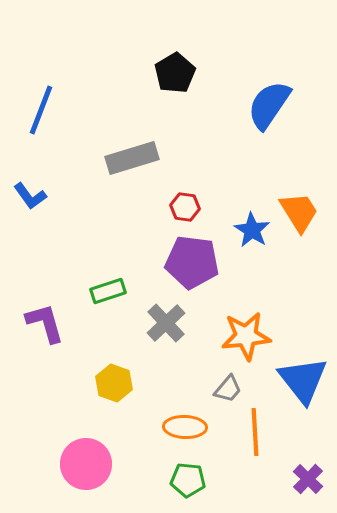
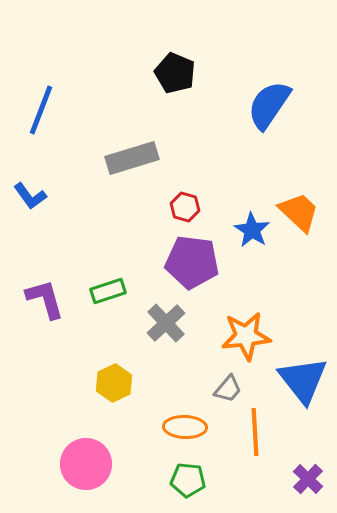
black pentagon: rotated 18 degrees counterclockwise
red hexagon: rotated 8 degrees clockwise
orange trapezoid: rotated 15 degrees counterclockwise
purple L-shape: moved 24 px up
yellow hexagon: rotated 15 degrees clockwise
